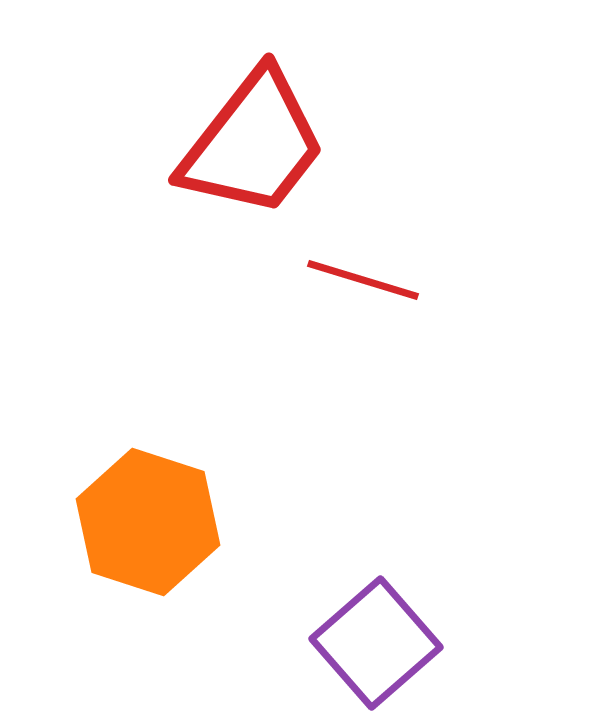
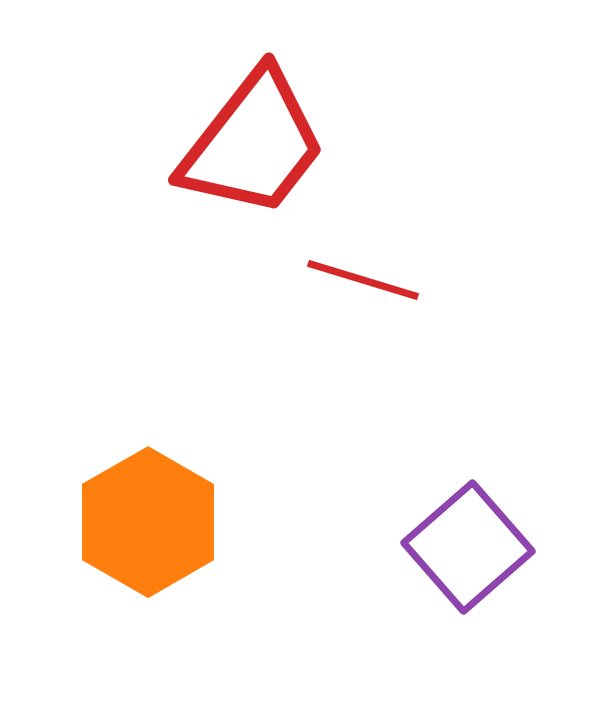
orange hexagon: rotated 12 degrees clockwise
purple square: moved 92 px right, 96 px up
